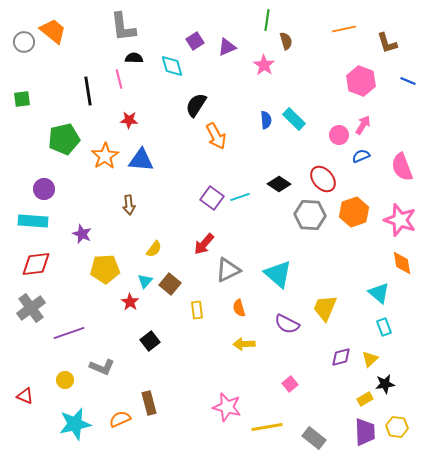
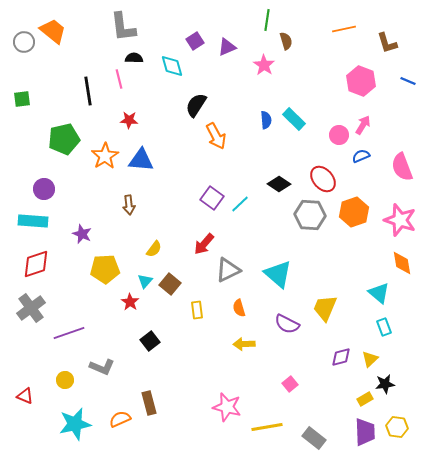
cyan line at (240, 197): moved 7 px down; rotated 24 degrees counterclockwise
red diamond at (36, 264): rotated 12 degrees counterclockwise
